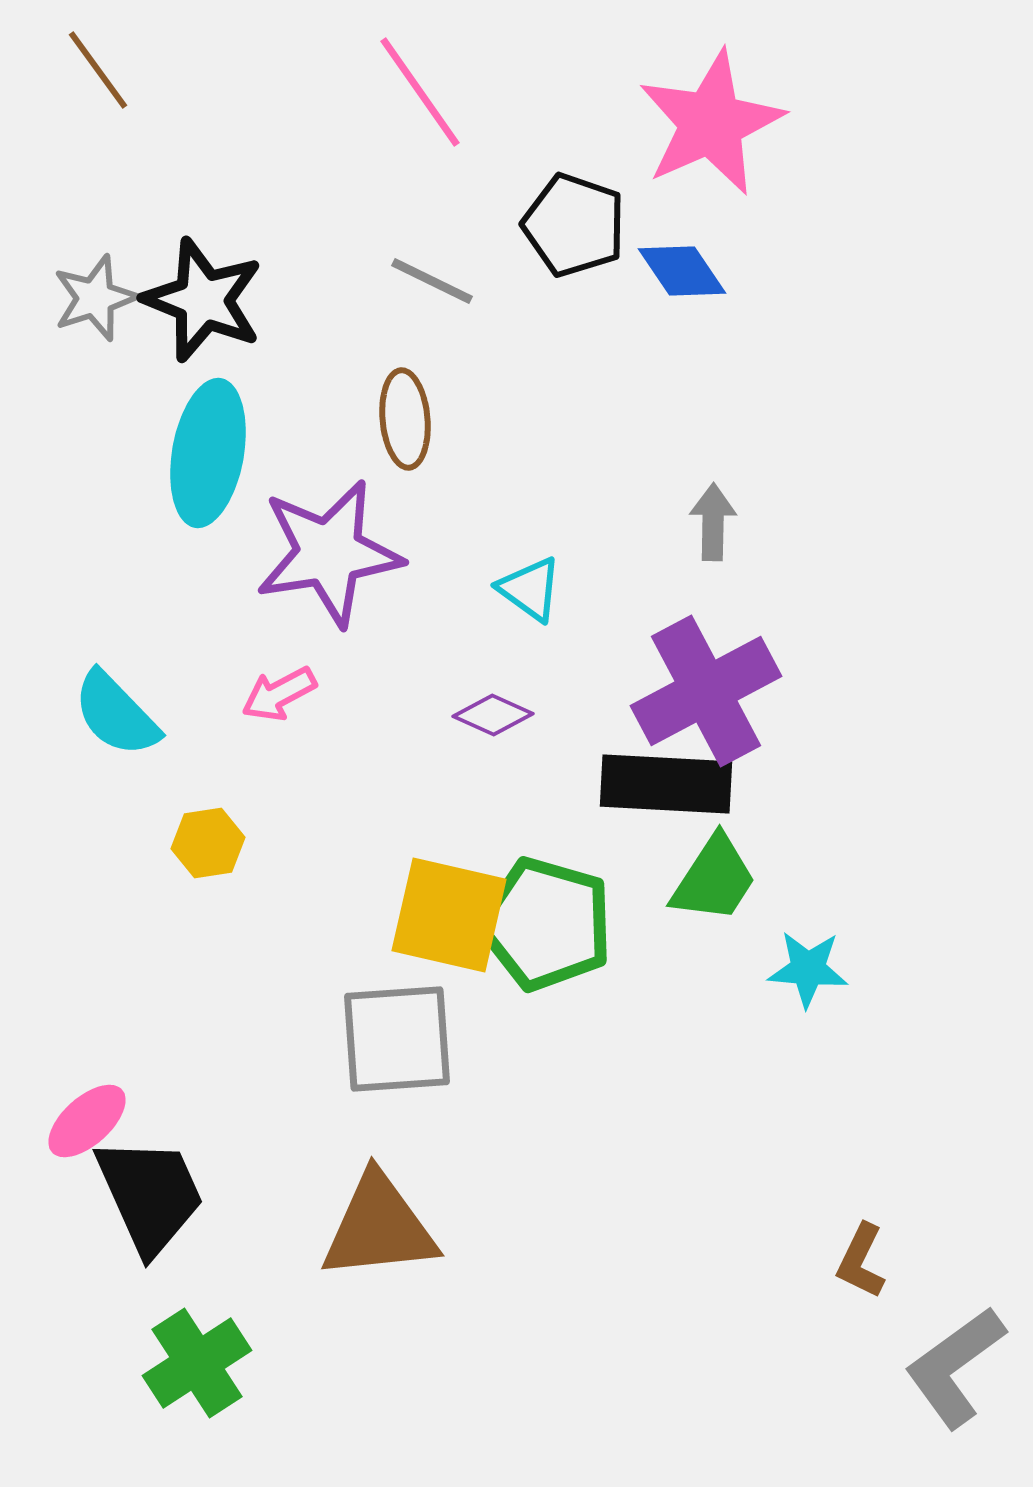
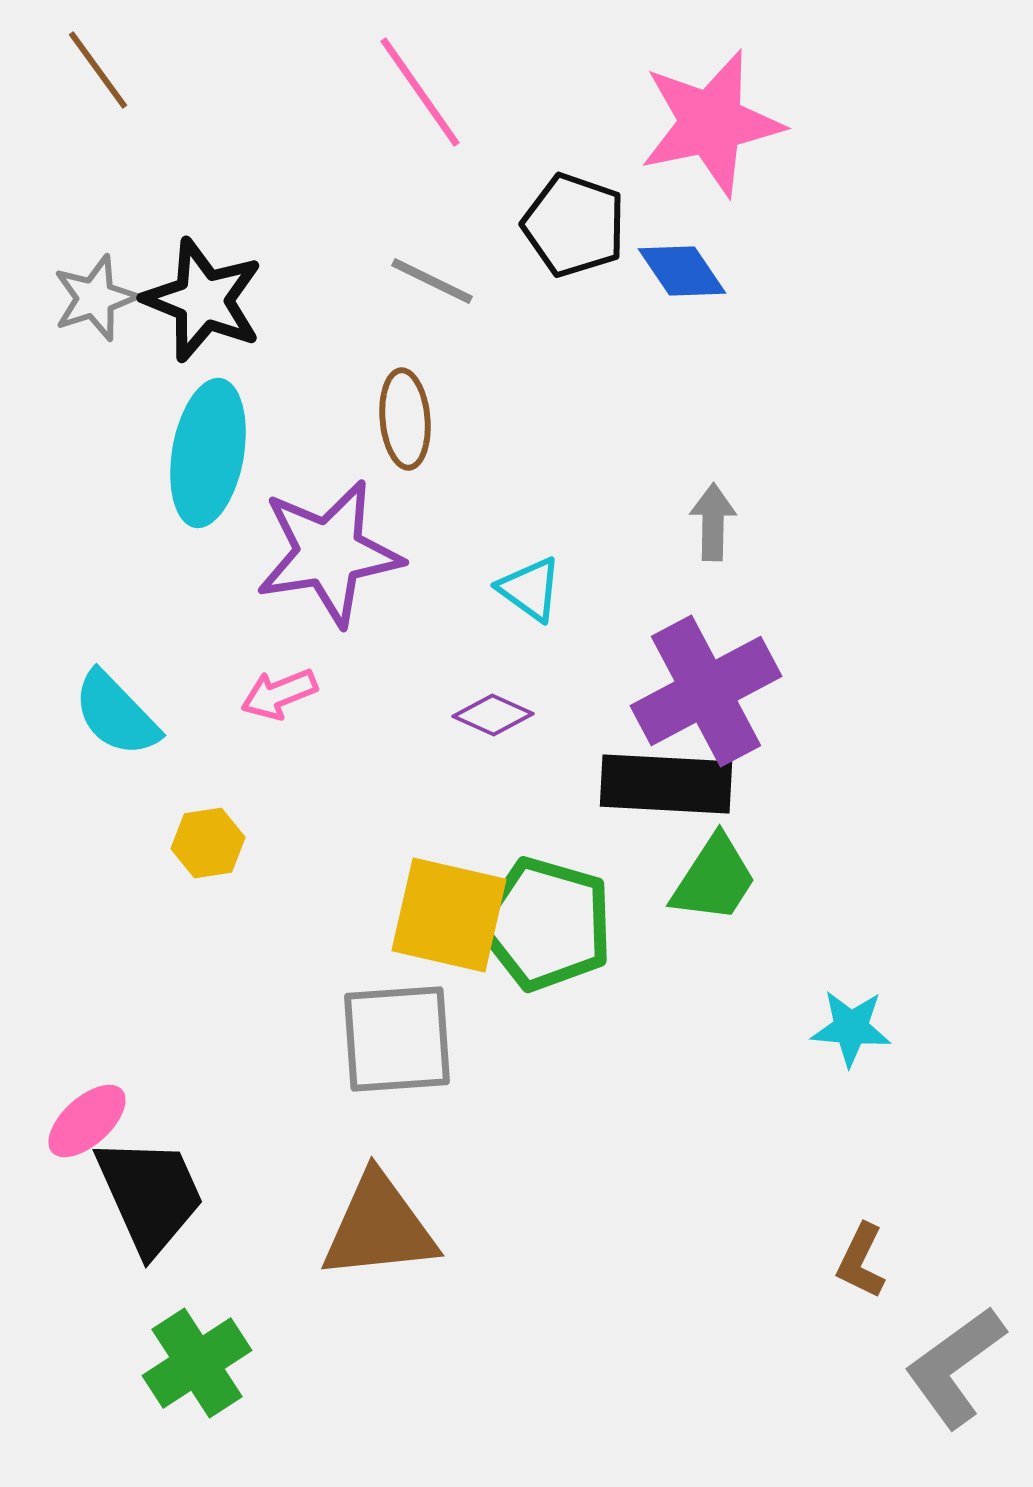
pink star: rotated 12 degrees clockwise
pink arrow: rotated 6 degrees clockwise
cyan star: moved 43 px right, 59 px down
